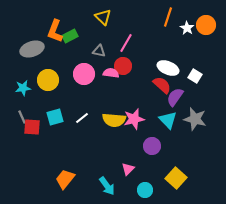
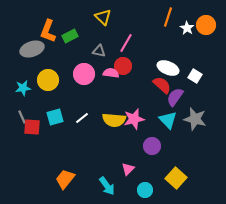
orange L-shape: moved 7 px left
